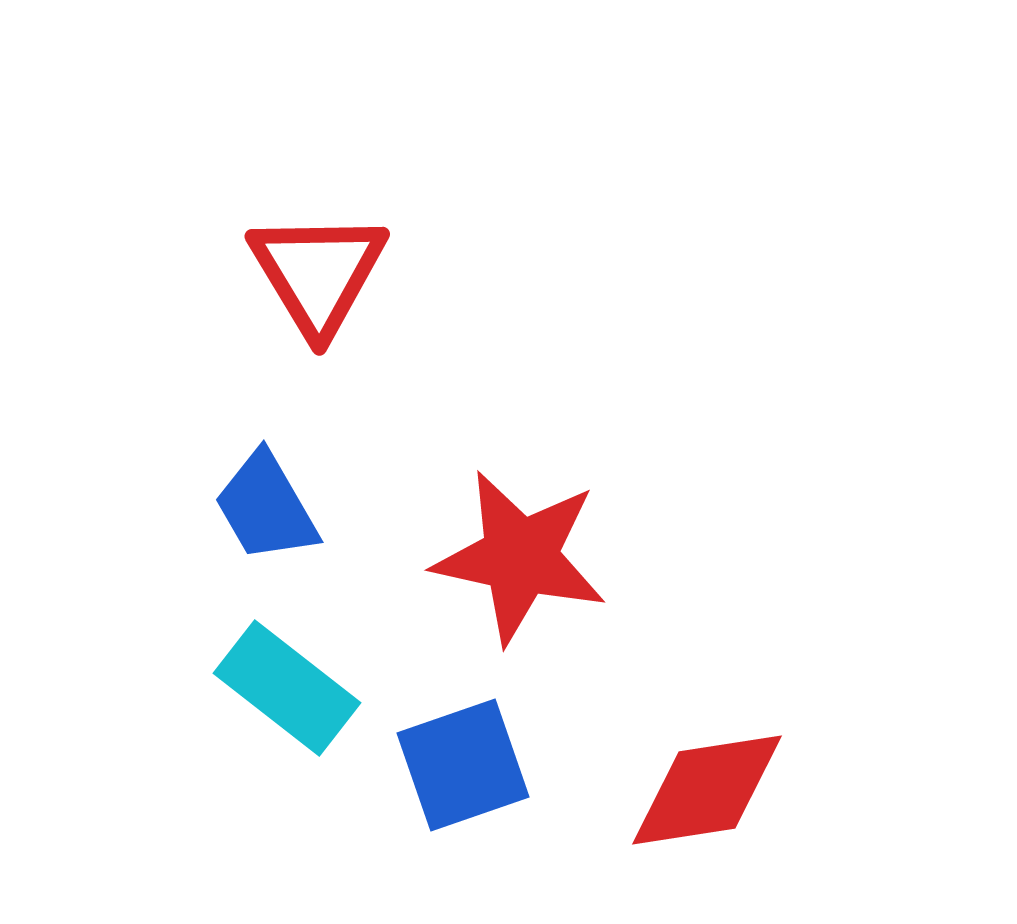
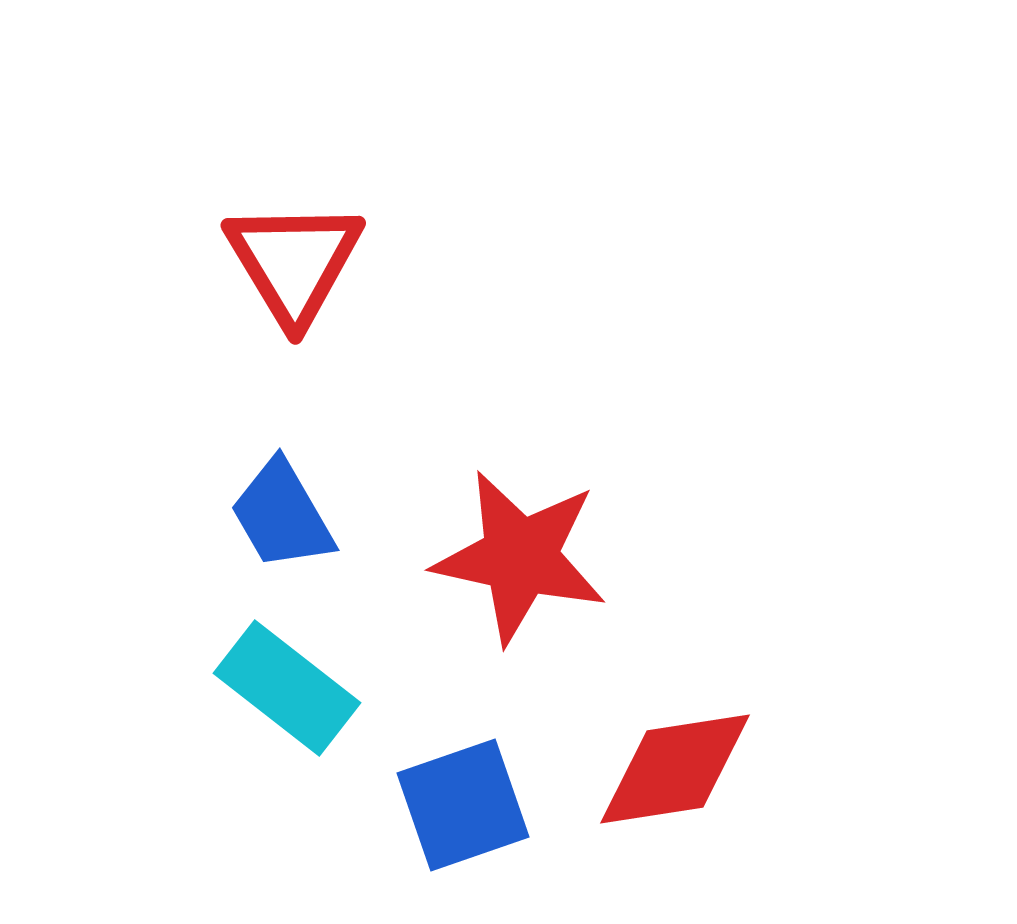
red triangle: moved 24 px left, 11 px up
blue trapezoid: moved 16 px right, 8 px down
blue square: moved 40 px down
red diamond: moved 32 px left, 21 px up
